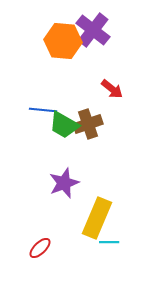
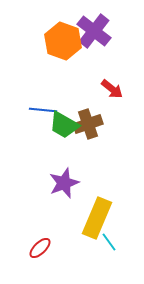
purple cross: moved 1 px right, 1 px down
orange hexagon: rotated 15 degrees clockwise
cyan line: rotated 54 degrees clockwise
